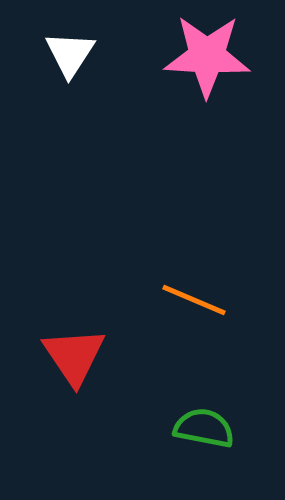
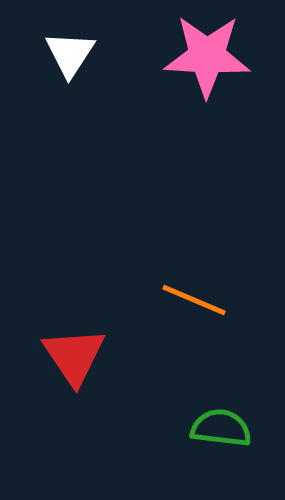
green semicircle: moved 17 px right; rotated 4 degrees counterclockwise
